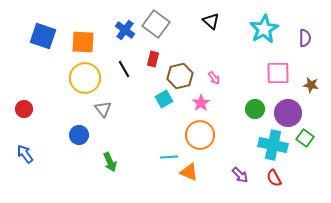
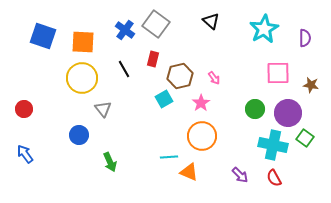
yellow circle: moved 3 px left
orange circle: moved 2 px right, 1 px down
